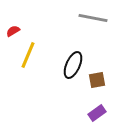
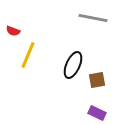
red semicircle: rotated 128 degrees counterclockwise
purple rectangle: rotated 60 degrees clockwise
